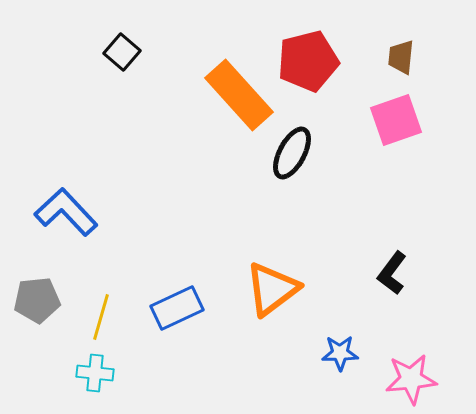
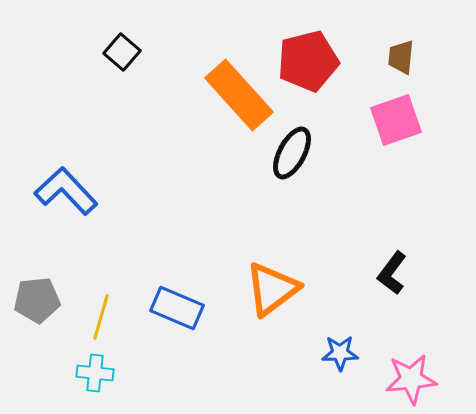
blue L-shape: moved 21 px up
blue rectangle: rotated 48 degrees clockwise
